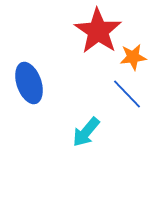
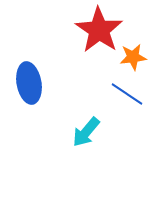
red star: moved 1 px right, 1 px up
blue ellipse: rotated 9 degrees clockwise
blue line: rotated 12 degrees counterclockwise
